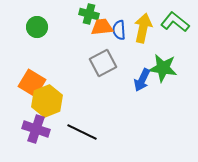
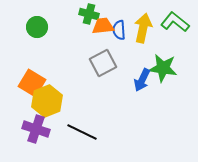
orange trapezoid: moved 1 px right, 1 px up
